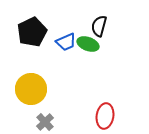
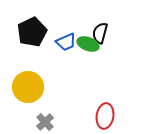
black semicircle: moved 1 px right, 7 px down
yellow circle: moved 3 px left, 2 px up
